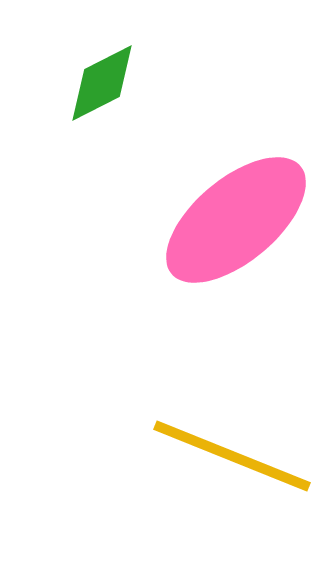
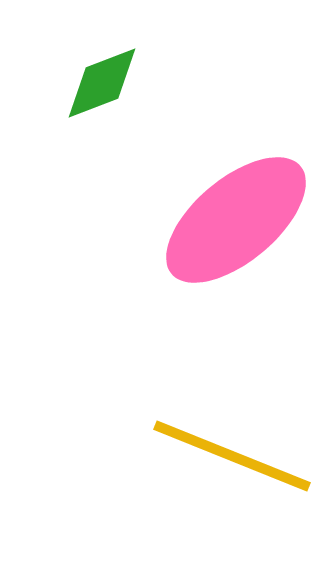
green diamond: rotated 6 degrees clockwise
